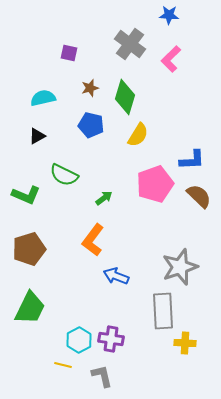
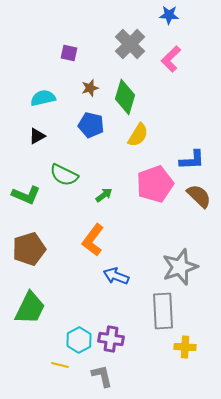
gray cross: rotated 8 degrees clockwise
green arrow: moved 3 px up
yellow cross: moved 4 px down
yellow line: moved 3 px left
